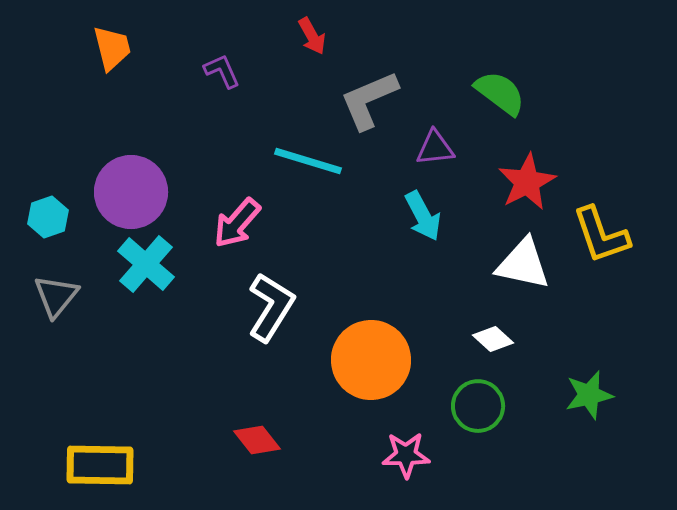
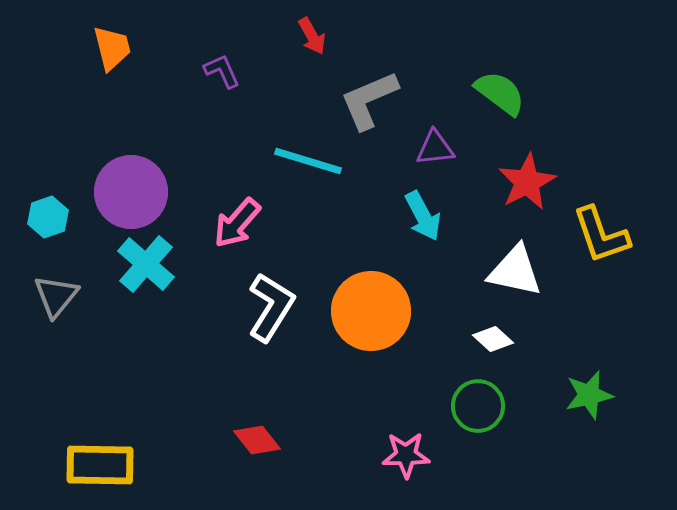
white triangle: moved 8 px left, 7 px down
orange circle: moved 49 px up
